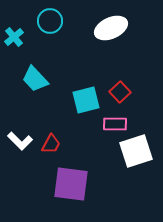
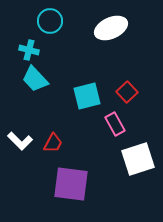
cyan cross: moved 15 px right, 13 px down; rotated 36 degrees counterclockwise
red square: moved 7 px right
cyan square: moved 1 px right, 4 px up
pink rectangle: rotated 60 degrees clockwise
red trapezoid: moved 2 px right, 1 px up
white square: moved 2 px right, 8 px down
